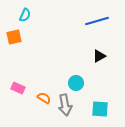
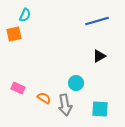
orange square: moved 3 px up
